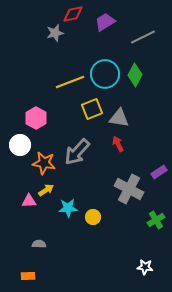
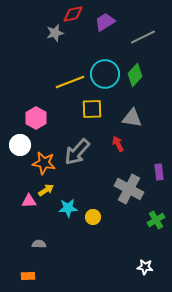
green diamond: rotated 15 degrees clockwise
yellow square: rotated 20 degrees clockwise
gray triangle: moved 13 px right
purple rectangle: rotated 63 degrees counterclockwise
